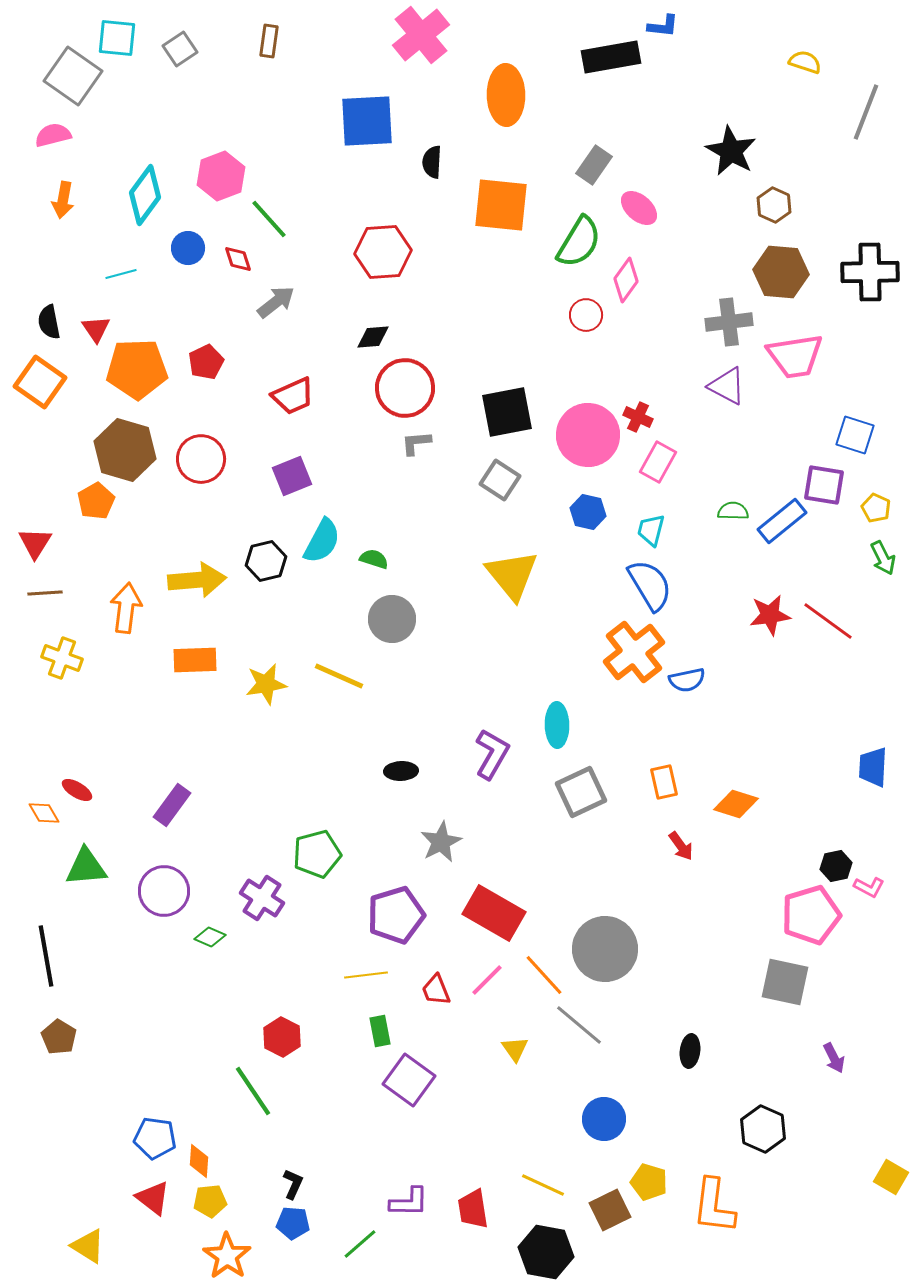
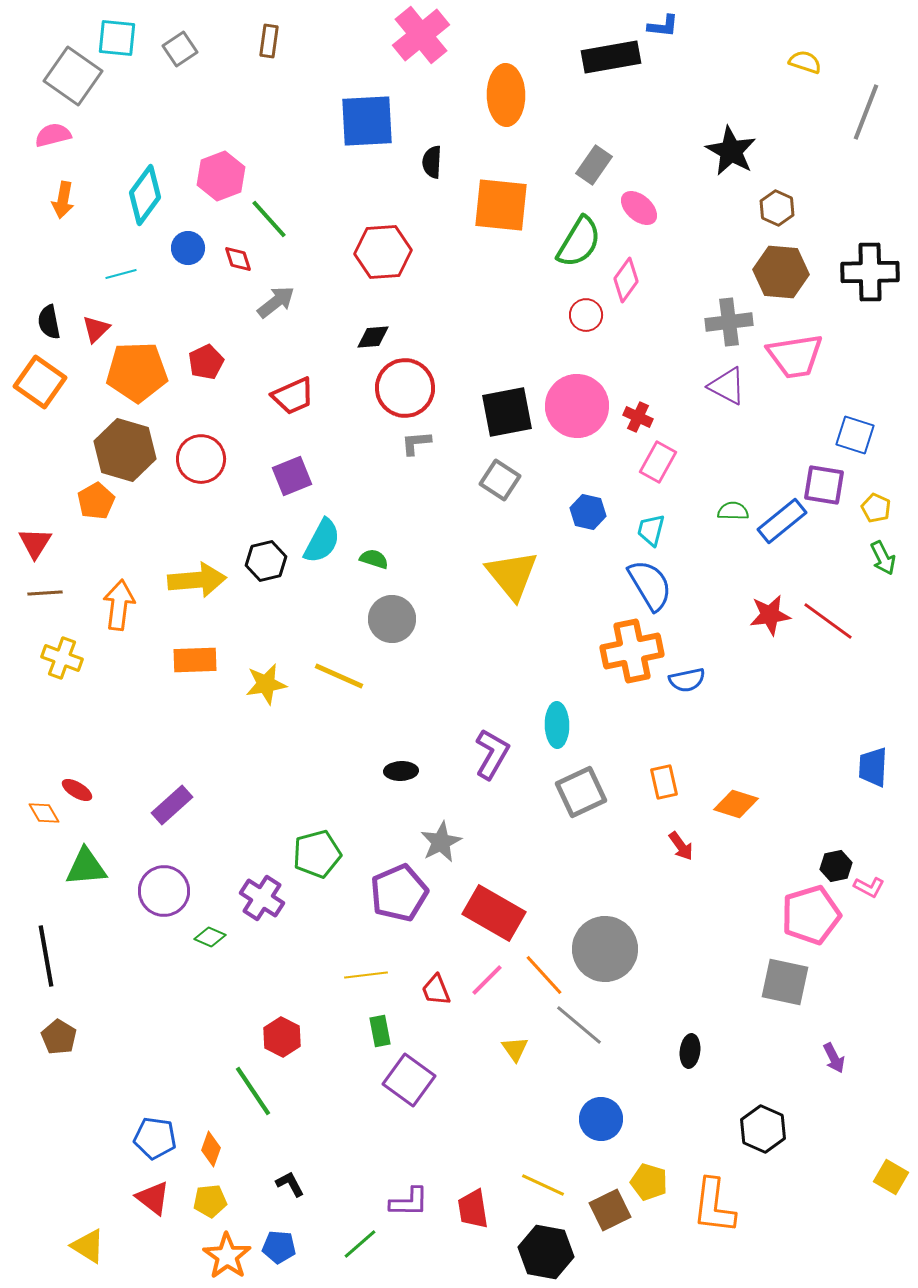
brown hexagon at (774, 205): moved 3 px right, 3 px down
red triangle at (96, 329): rotated 20 degrees clockwise
orange pentagon at (137, 369): moved 3 px down
pink circle at (588, 435): moved 11 px left, 29 px up
orange arrow at (126, 608): moved 7 px left, 3 px up
orange cross at (634, 652): moved 2 px left, 1 px up; rotated 26 degrees clockwise
purple rectangle at (172, 805): rotated 12 degrees clockwise
purple pentagon at (396, 915): moved 3 px right, 22 px up; rotated 6 degrees counterclockwise
blue circle at (604, 1119): moved 3 px left
orange diamond at (199, 1161): moved 12 px right, 12 px up; rotated 16 degrees clockwise
black L-shape at (293, 1184): moved 3 px left; rotated 52 degrees counterclockwise
blue pentagon at (293, 1223): moved 14 px left, 24 px down
